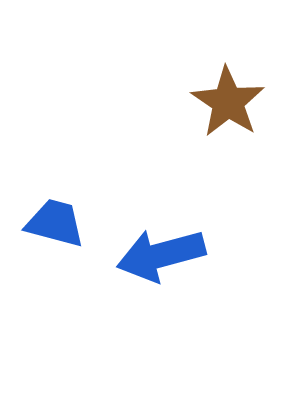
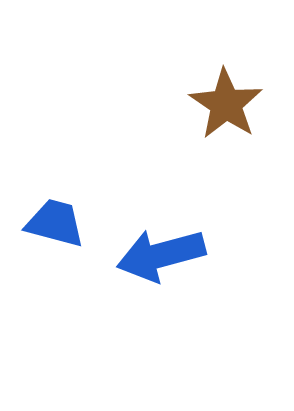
brown star: moved 2 px left, 2 px down
